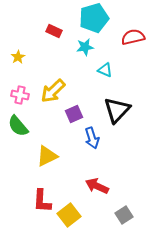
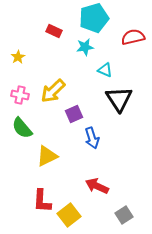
black triangle: moved 2 px right, 11 px up; rotated 16 degrees counterclockwise
green semicircle: moved 4 px right, 2 px down
